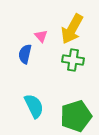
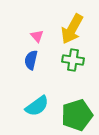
pink triangle: moved 4 px left
blue semicircle: moved 6 px right, 6 px down
cyan semicircle: moved 3 px right; rotated 80 degrees clockwise
green pentagon: moved 1 px right, 1 px up
